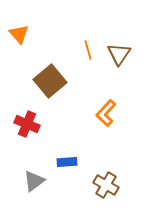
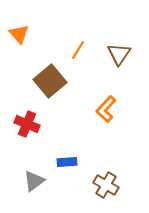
orange line: moved 10 px left; rotated 48 degrees clockwise
orange L-shape: moved 4 px up
